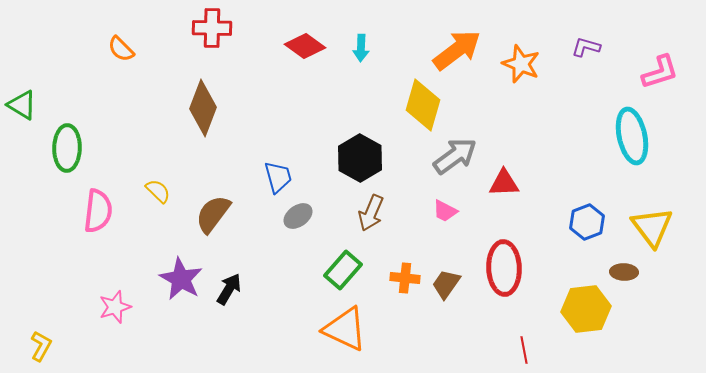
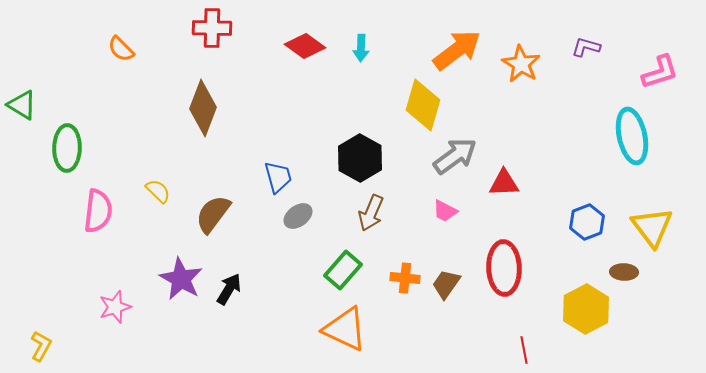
orange star: rotated 9 degrees clockwise
yellow hexagon: rotated 21 degrees counterclockwise
